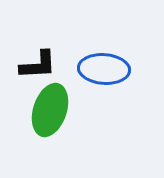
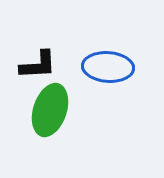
blue ellipse: moved 4 px right, 2 px up
